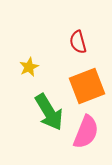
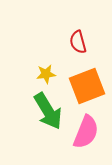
yellow star: moved 17 px right, 7 px down; rotated 18 degrees clockwise
green arrow: moved 1 px left, 1 px up
